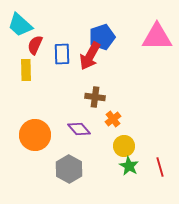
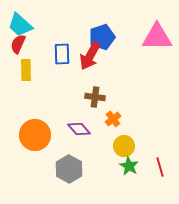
red semicircle: moved 17 px left, 1 px up
